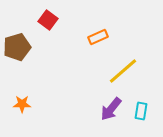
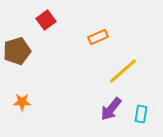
red square: moved 2 px left; rotated 18 degrees clockwise
brown pentagon: moved 4 px down
orange star: moved 2 px up
cyan rectangle: moved 3 px down
